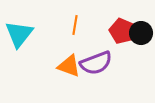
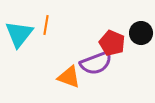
orange line: moved 29 px left
red pentagon: moved 10 px left, 12 px down
orange triangle: moved 11 px down
